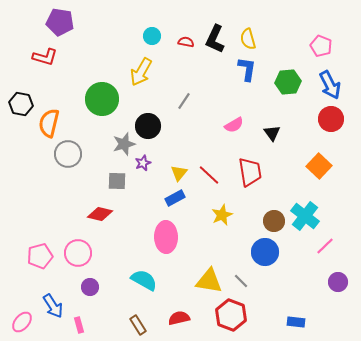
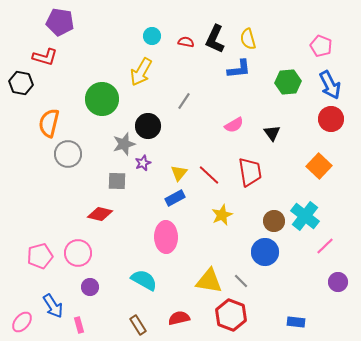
blue L-shape at (247, 69): moved 8 px left; rotated 75 degrees clockwise
black hexagon at (21, 104): moved 21 px up
